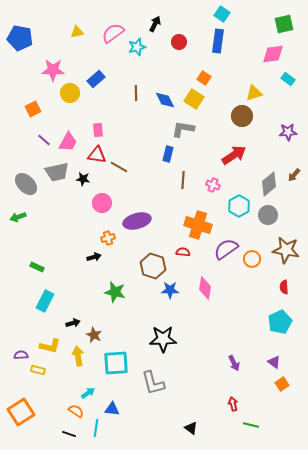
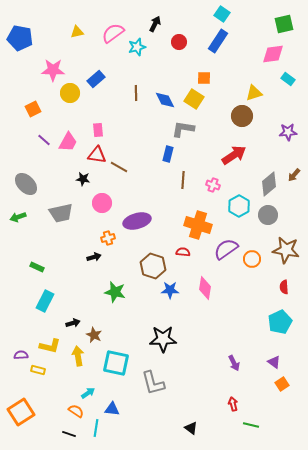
blue rectangle at (218, 41): rotated 25 degrees clockwise
orange square at (204, 78): rotated 32 degrees counterclockwise
gray trapezoid at (57, 172): moved 4 px right, 41 px down
cyan square at (116, 363): rotated 16 degrees clockwise
